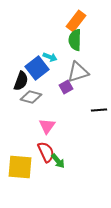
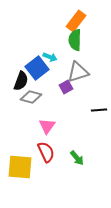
green arrow: moved 19 px right, 3 px up
